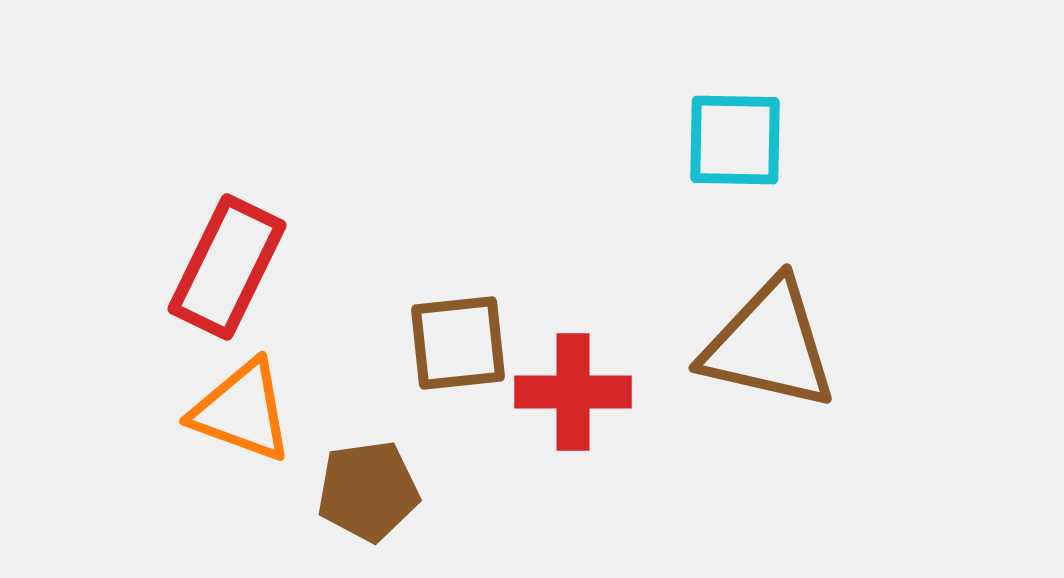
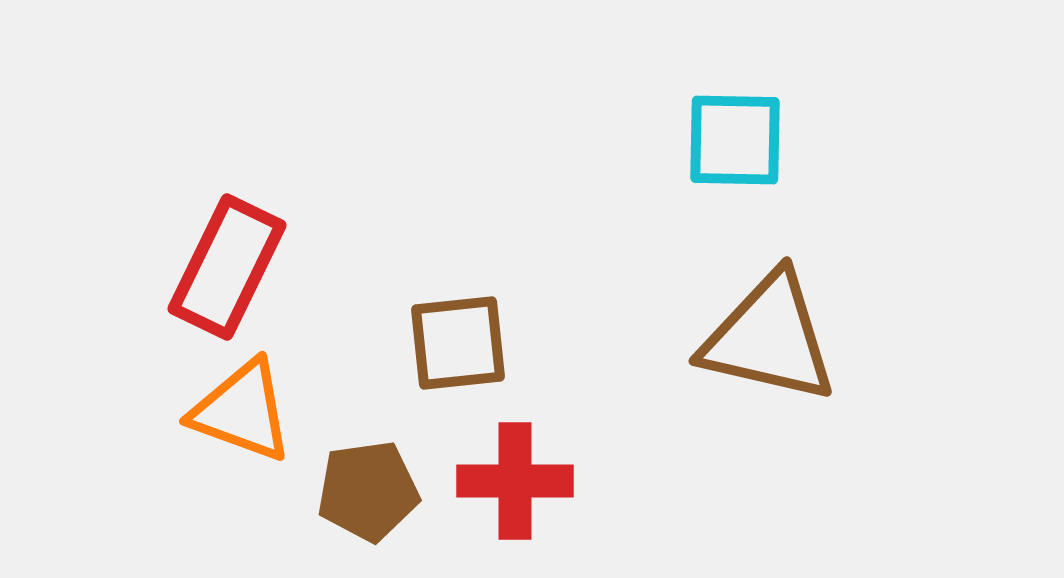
brown triangle: moved 7 px up
red cross: moved 58 px left, 89 px down
